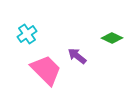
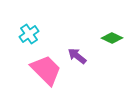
cyan cross: moved 2 px right
